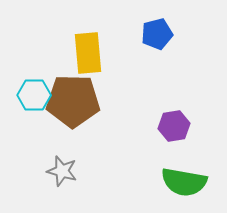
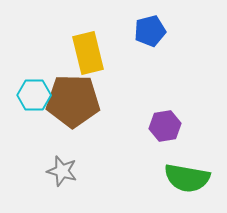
blue pentagon: moved 7 px left, 3 px up
yellow rectangle: rotated 9 degrees counterclockwise
purple hexagon: moved 9 px left
green semicircle: moved 3 px right, 4 px up
